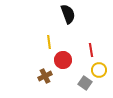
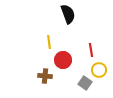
brown cross: rotated 32 degrees clockwise
